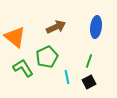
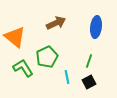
brown arrow: moved 4 px up
